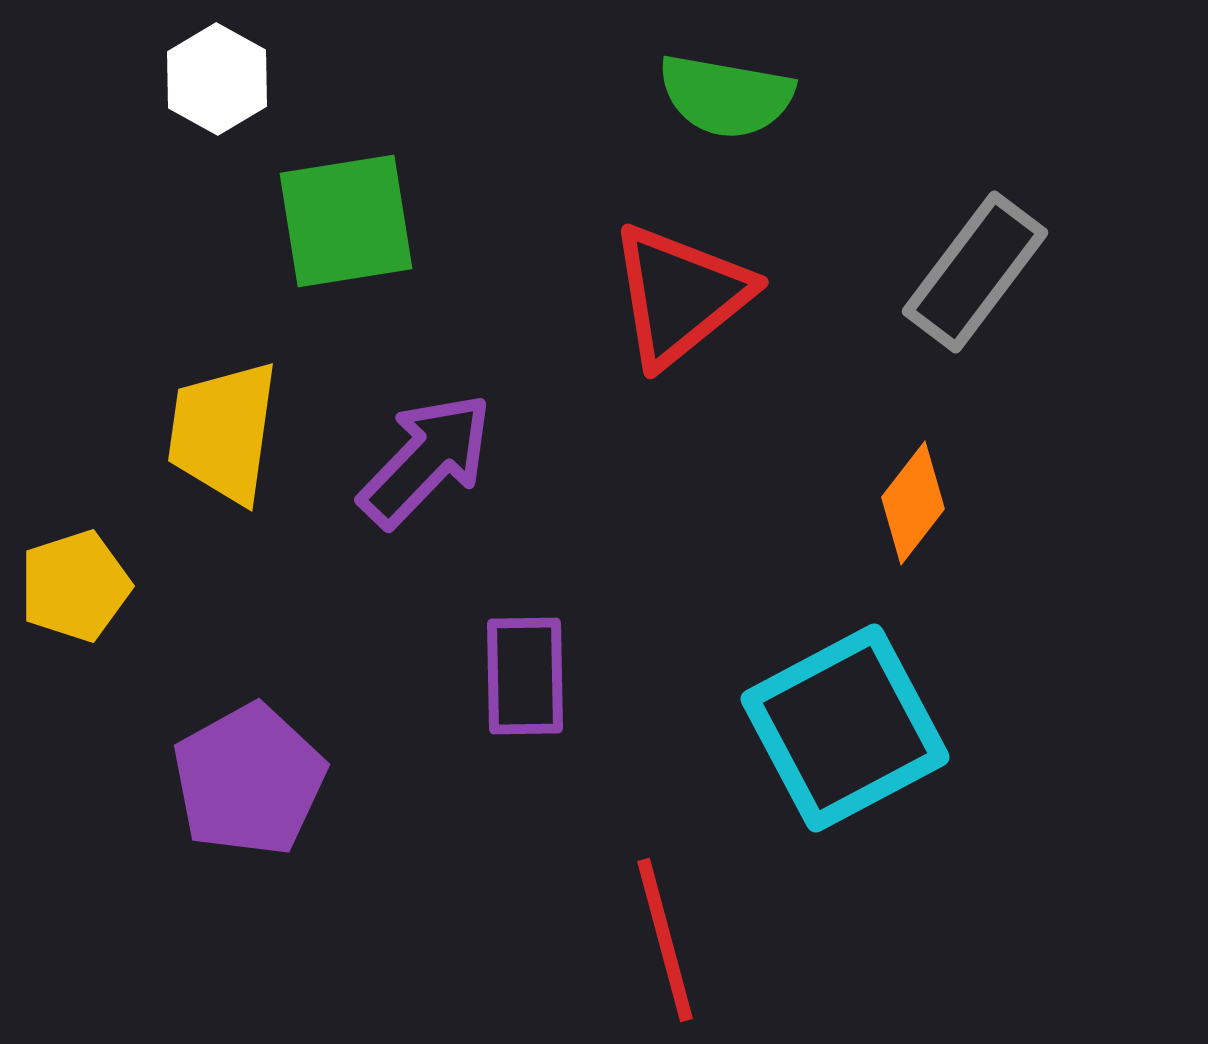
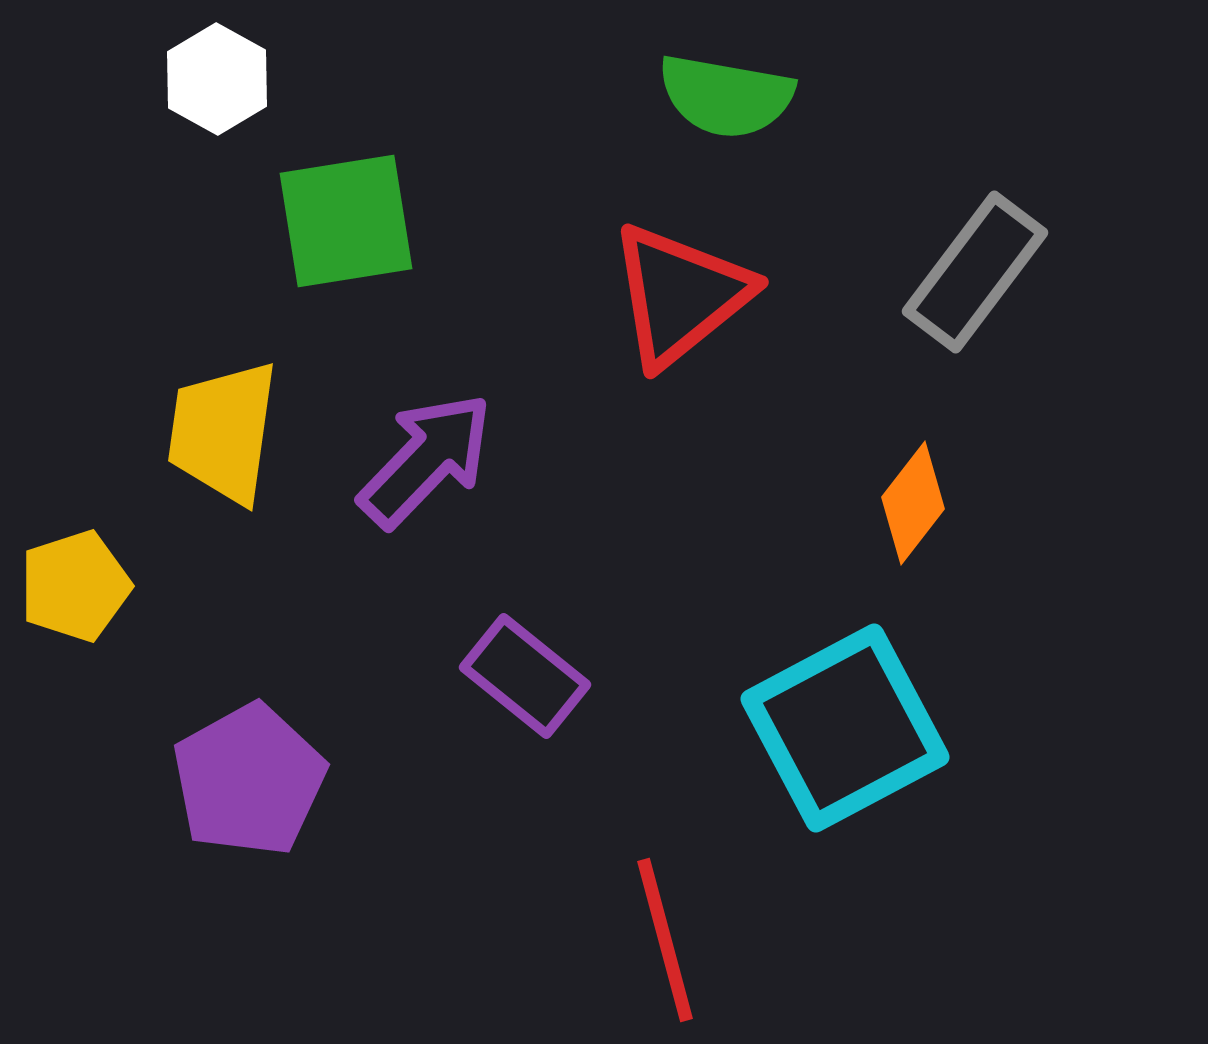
purple rectangle: rotated 50 degrees counterclockwise
